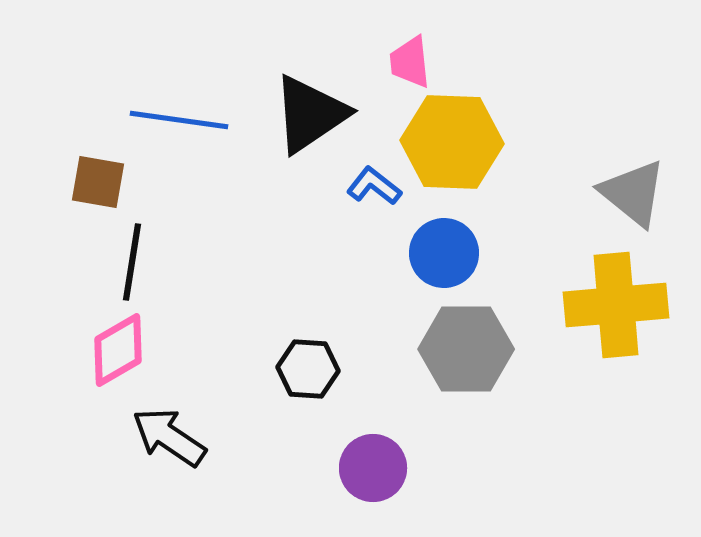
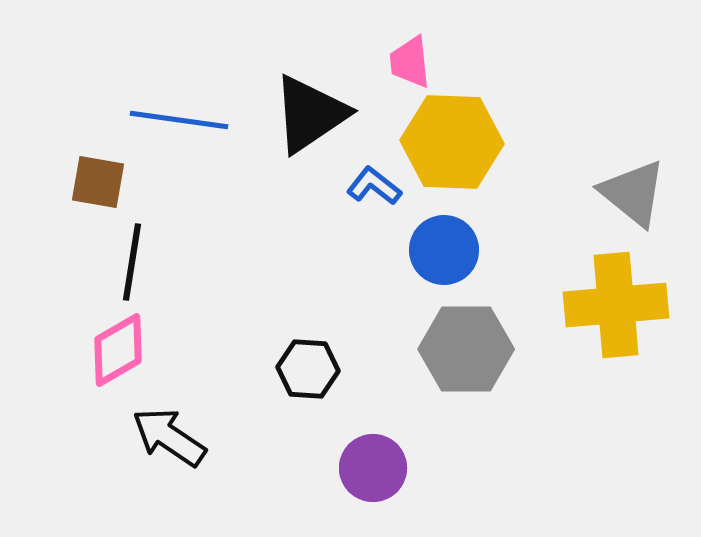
blue circle: moved 3 px up
